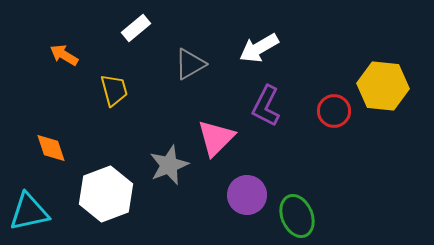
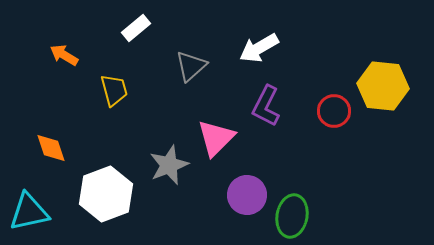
gray triangle: moved 1 px right, 2 px down; rotated 12 degrees counterclockwise
green ellipse: moved 5 px left; rotated 33 degrees clockwise
